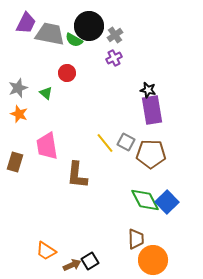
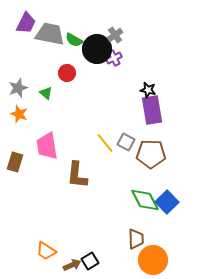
black circle: moved 8 px right, 23 px down
